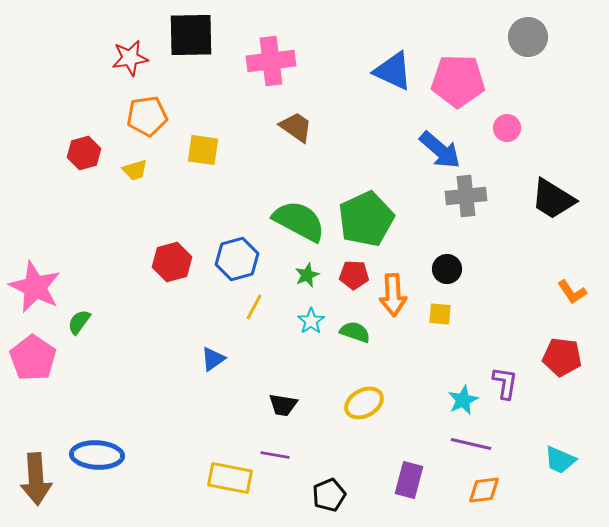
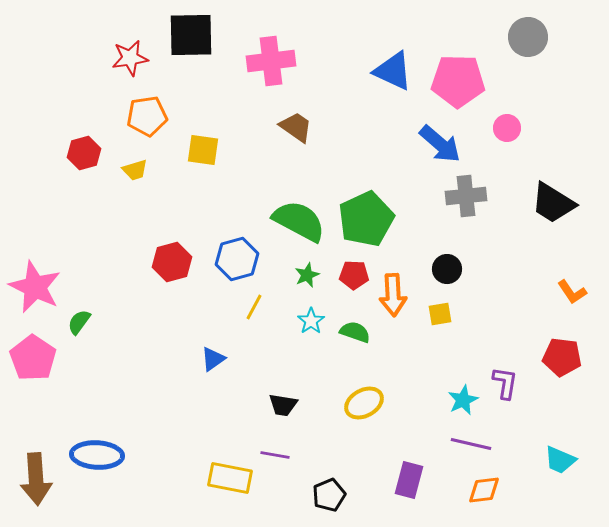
blue arrow at (440, 150): moved 6 px up
black trapezoid at (553, 199): moved 4 px down
yellow square at (440, 314): rotated 15 degrees counterclockwise
